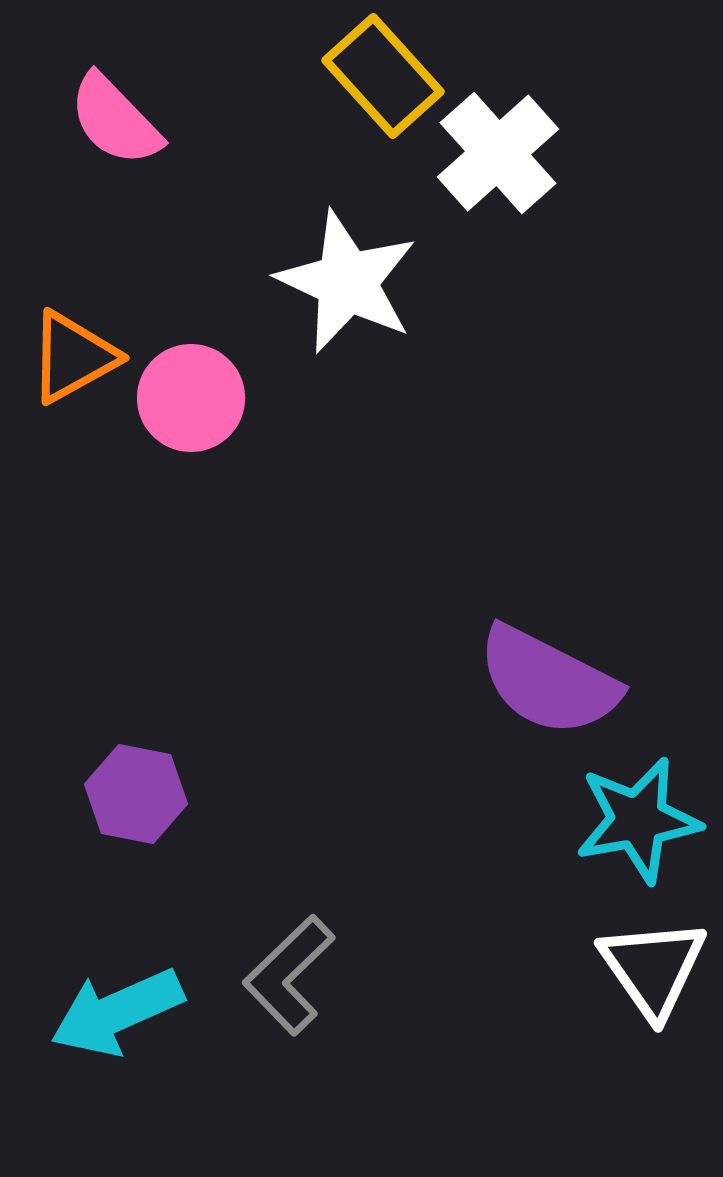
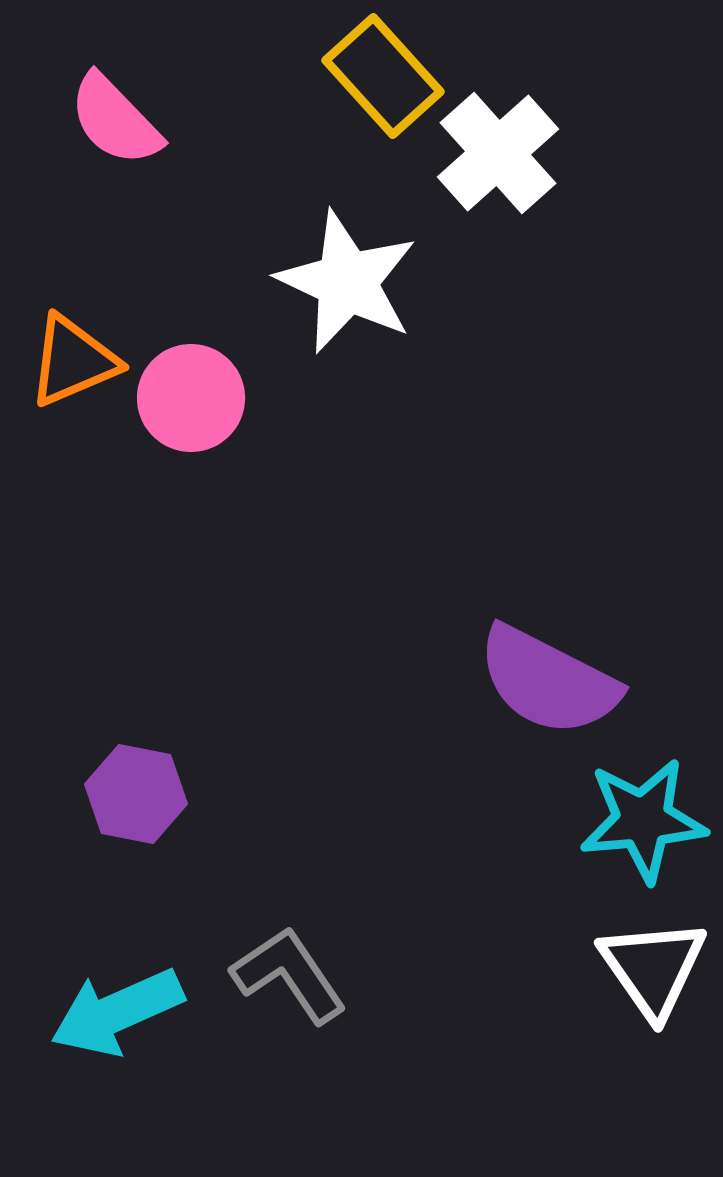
orange triangle: moved 4 px down; rotated 6 degrees clockwise
cyan star: moved 5 px right; rotated 5 degrees clockwise
gray L-shape: rotated 100 degrees clockwise
